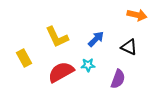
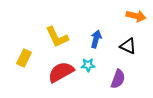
orange arrow: moved 1 px left, 1 px down
blue arrow: rotated 30 degrees counterclockwise
black triangle: moved 1 px left, 1 px up
yellow rectangle: rotated 54 degrees clockwise
